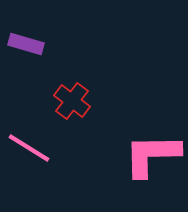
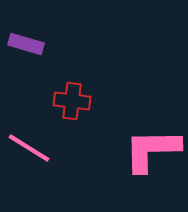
red cross: rotated 30 degrees counterclockwise
pink L-shape: moved 5 px up
